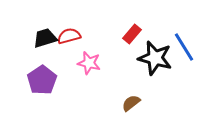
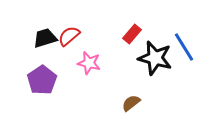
red semicircle: rotated 25 degrees counterclockwise
